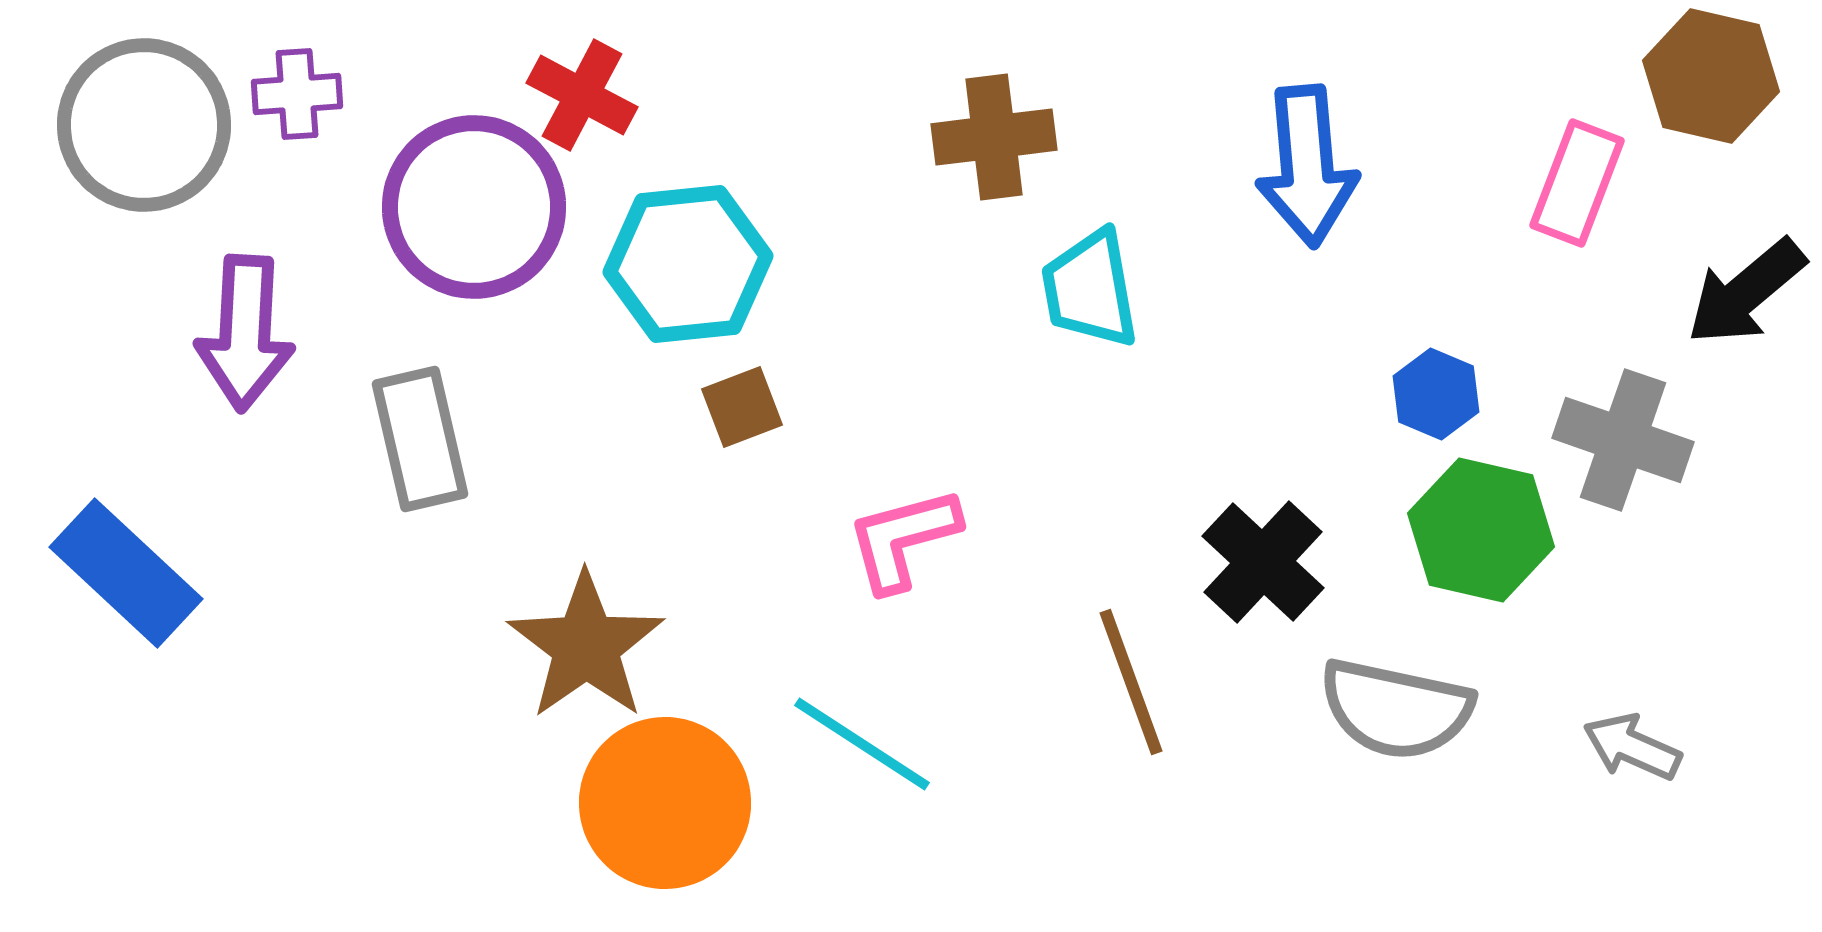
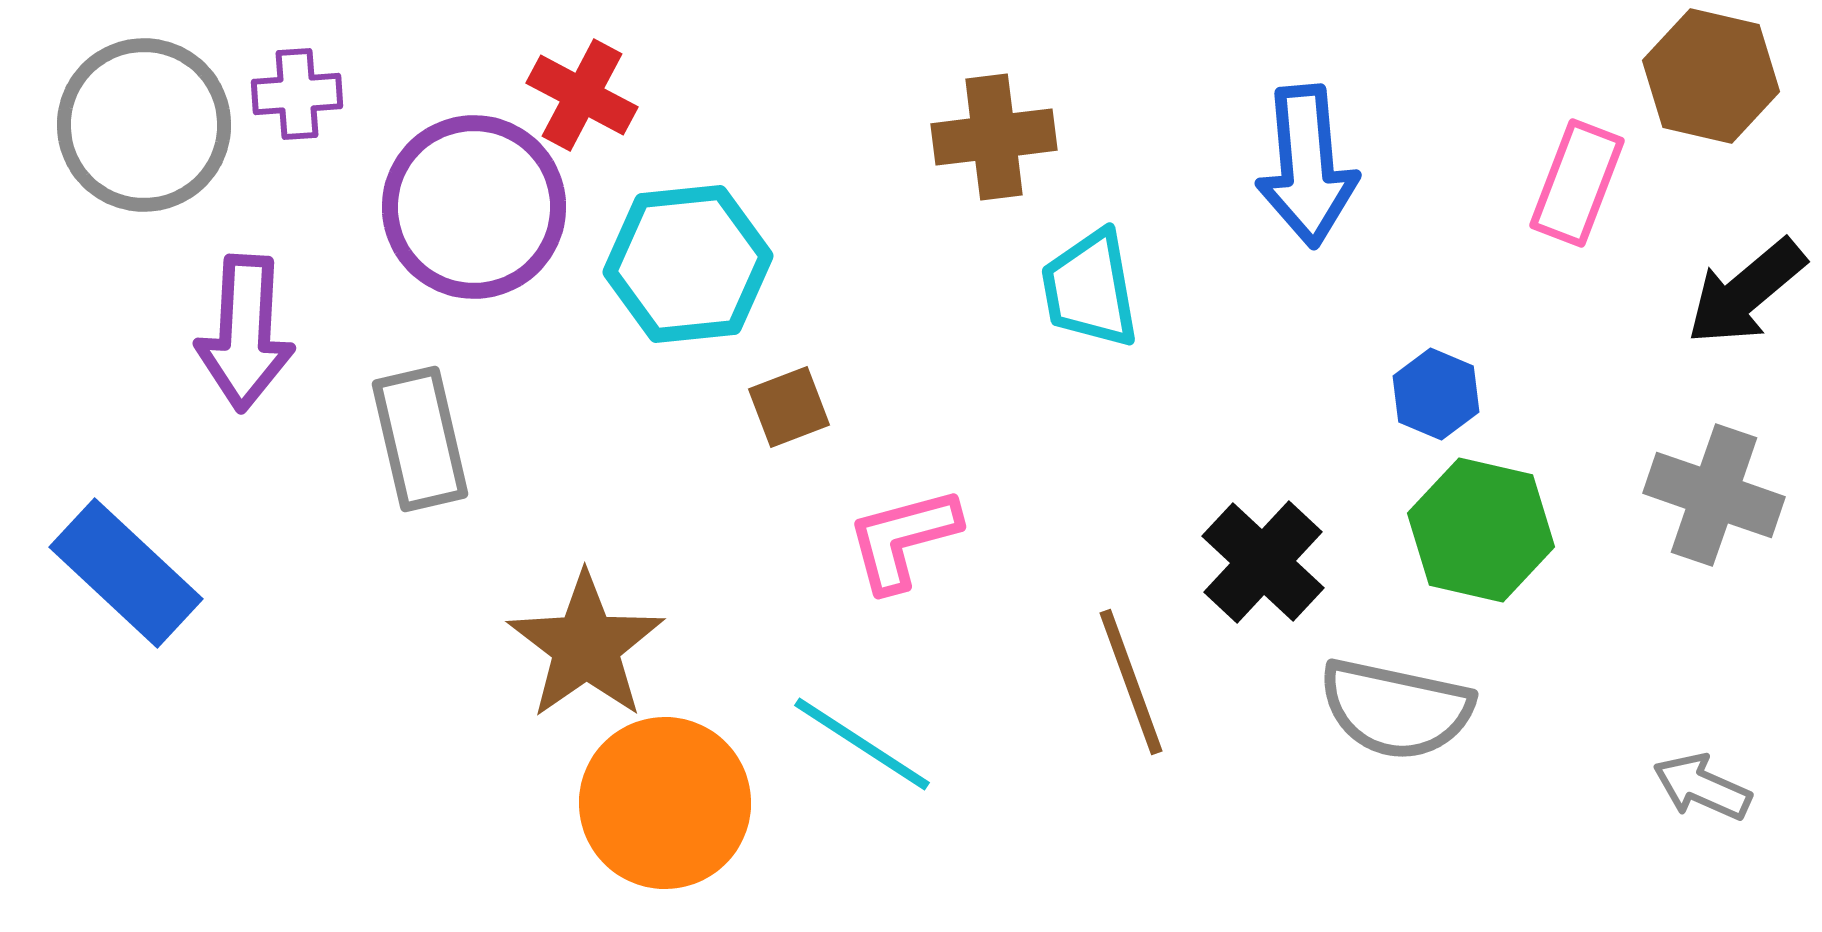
brown square: moved 47 px right
gray cross: moved 91 px right, 55 px down
gray arrow: moved 70 px right, 40 px down
